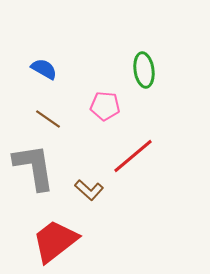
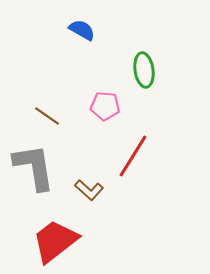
blue semicircle: moved 38 px right, 39 px up
brown line: moved 1 px left, 3 px up
red line: rotated 18 degrees counterclockwise
